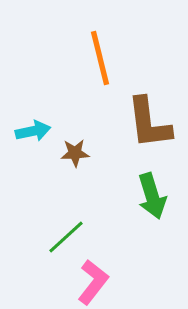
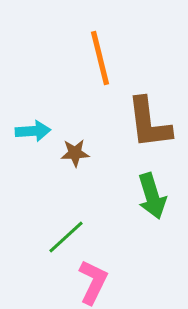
cyan arrow: rotated 8 degrees clockwise
pink L-shape: rotated 12 degrees counterclockwise
